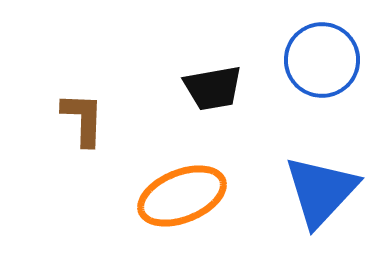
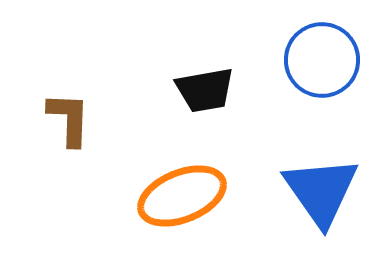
black trapezoid: moved 8 px left, 2 px down
brown L-shape: moved 14 px left
blue triangle: rotated 18 degrees counterclockwise
